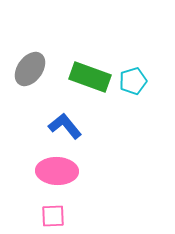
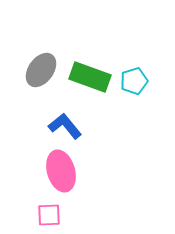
gray ellipse: moved 11 px right, 1 px down
cyan pentagon: moved 1 px right
pink ellipse: moved 4 px right; rotated 72 degrees clockwise
pink square: moved 4 px left, 1 px up
